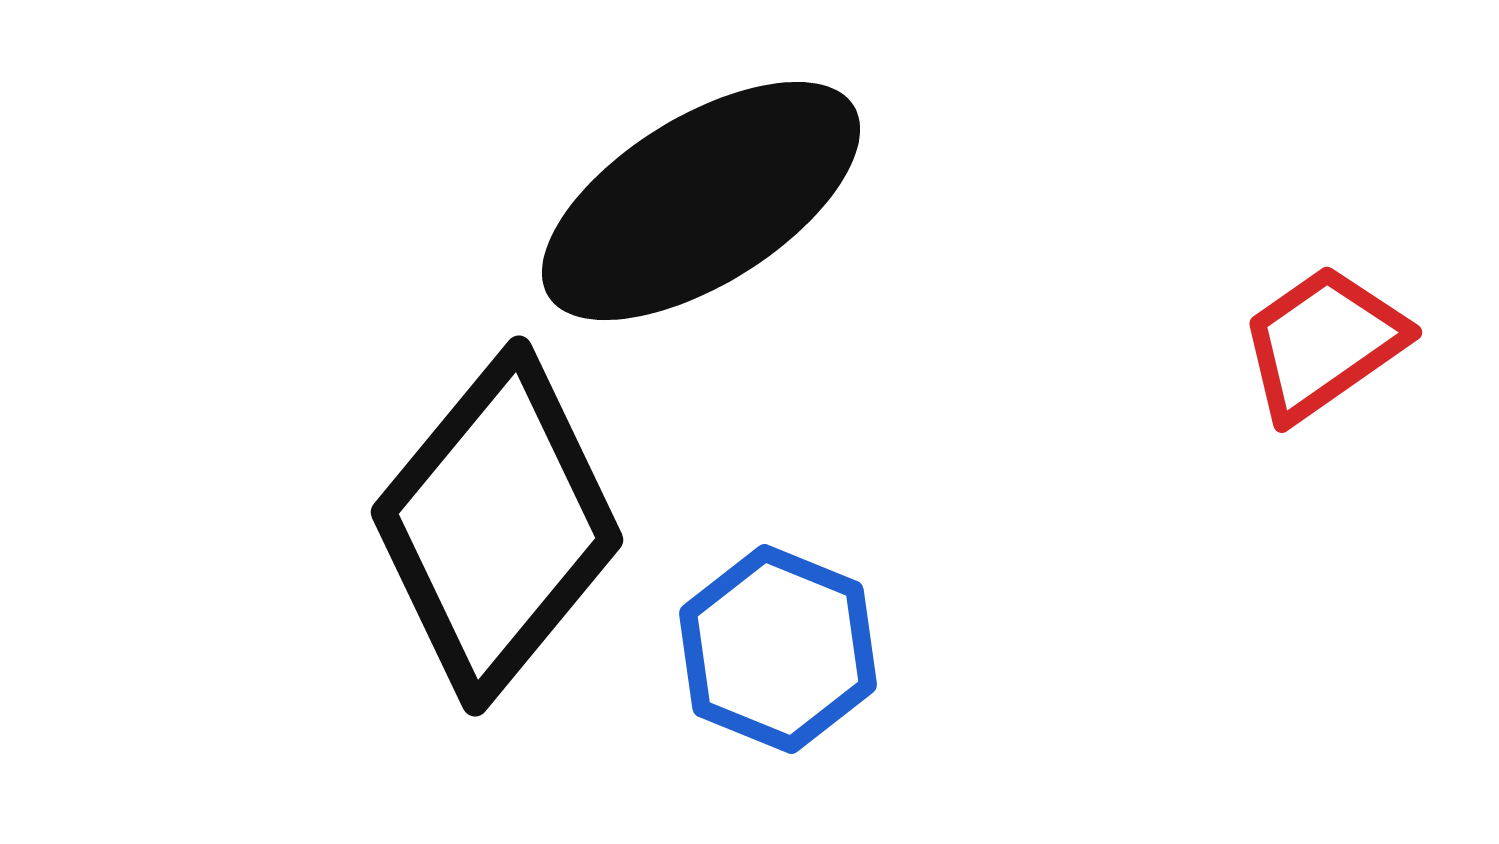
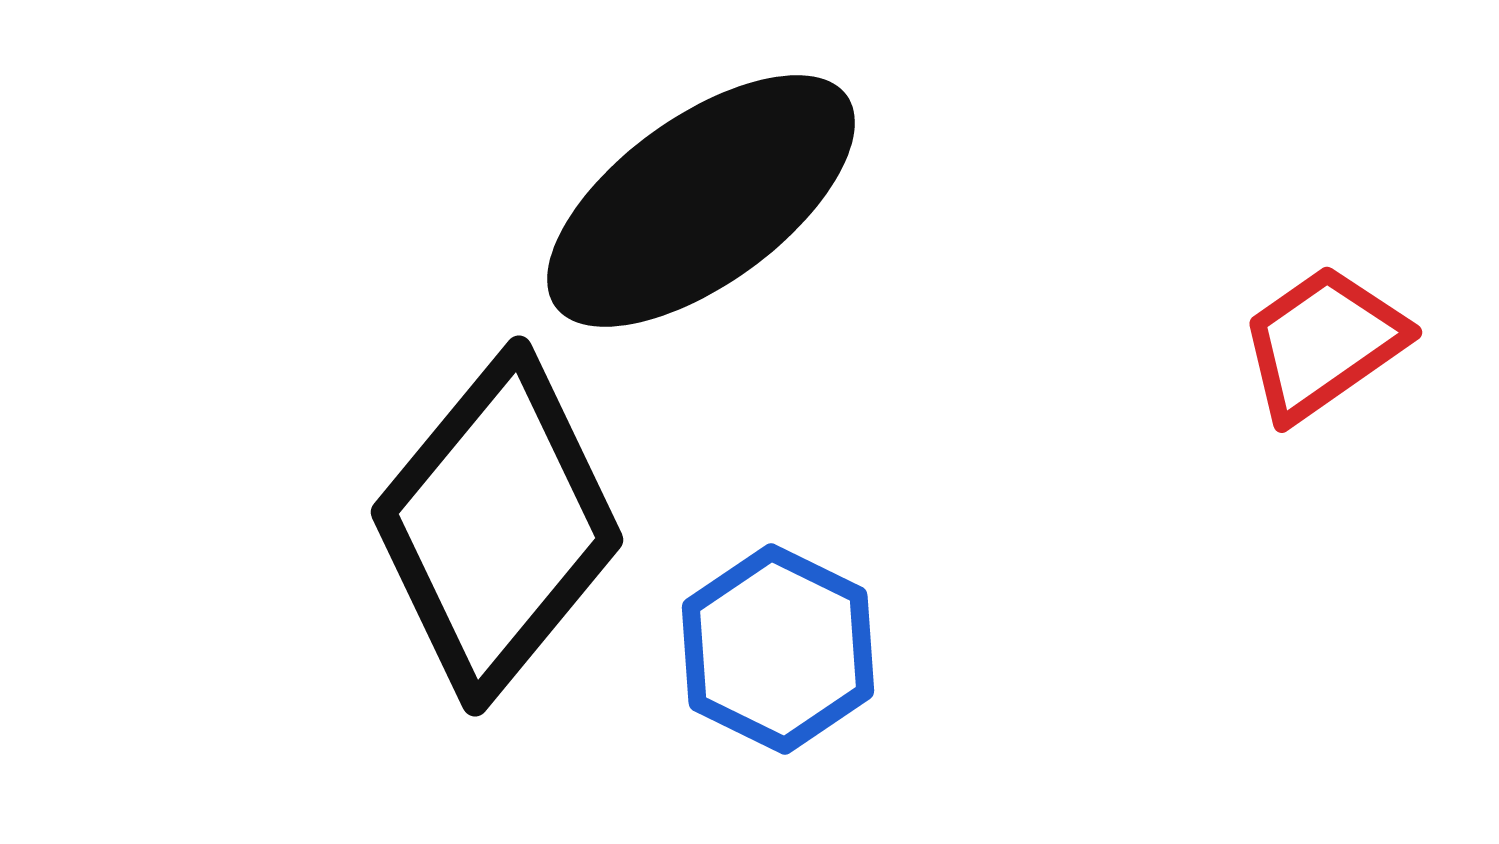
black ellipse: rotated 4 degrees counterclockwise
blue hexagon: rotated 4 degrees clockwise
